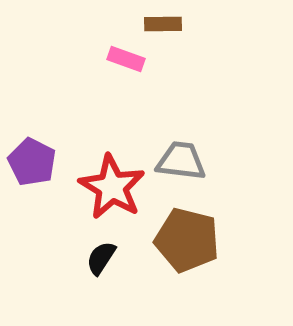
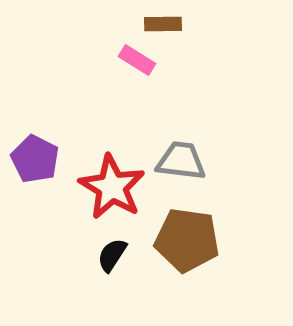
pink rectangle: moved 11 px right, 1 px down; rotated 12 degrees clockwise
purple pentagon: moved 3 px right, 3 px up
brown pentagon: rotated 6 degrees counterclockwise
black semicircle: moved 11 px right, 3 px up
